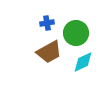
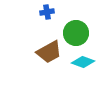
blue cross: moved 11 px up
cyan diamond: rotated 45 degrees clockwise
